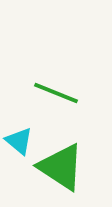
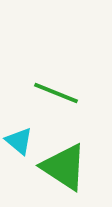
green triangle: moved 3 px right
